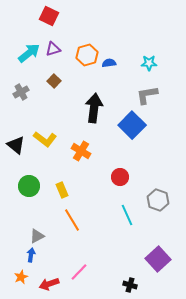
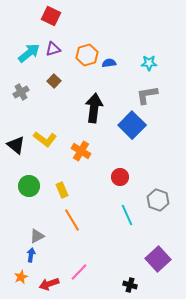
red square: moved 2 px right
